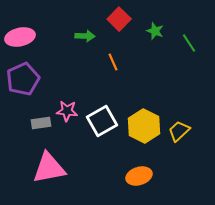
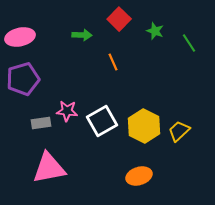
green arrow: moved 3 px left, 1 px up
purple pentagon: rotated 8 degrees clockwise
